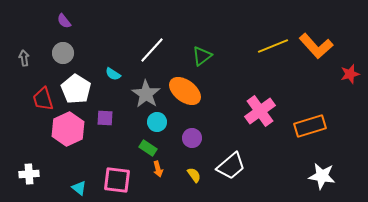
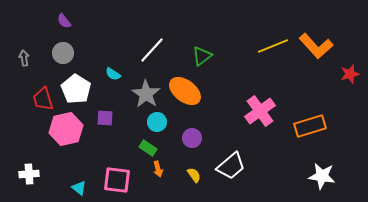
pink hexagon: moved 2 px left; rotated 12 degrees clockwise
